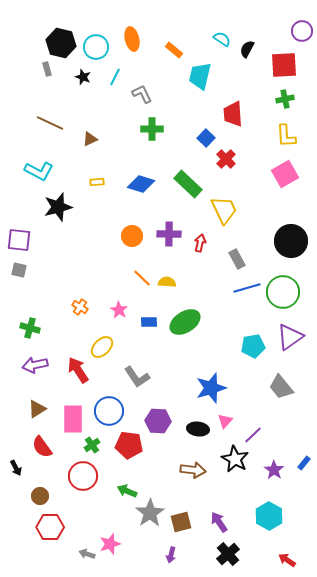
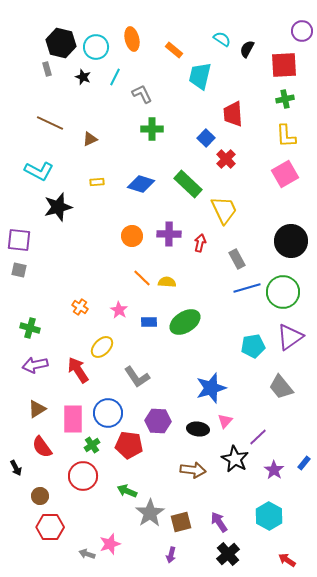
blue circle at (109, 411): moved 1 px left, 2 px down
purple line at (253, 435): moved 5 px right, 2 px down
